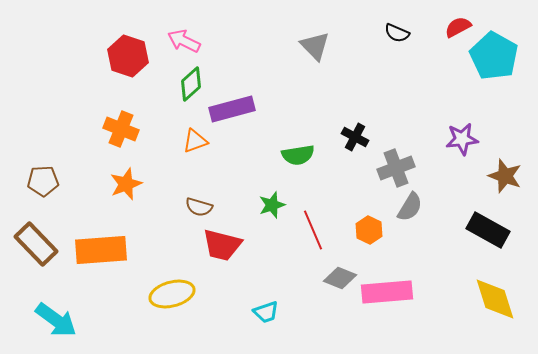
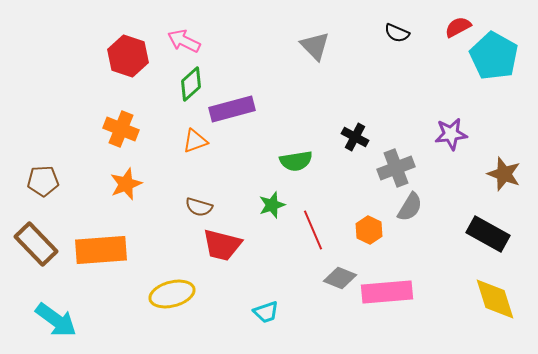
purple star: moved 11 px left, 5 px up
green semicircle: moved 2 px left, 6 px down
brown star: moved 1 px left, 2 px up
black rectangle: moved 4 px down
